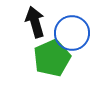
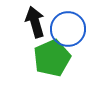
blue circle: moved 4 px left, 4 px up
